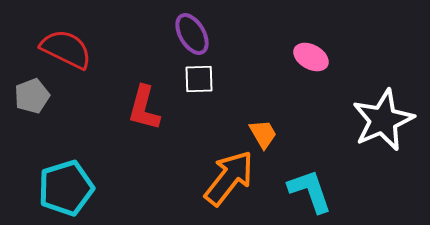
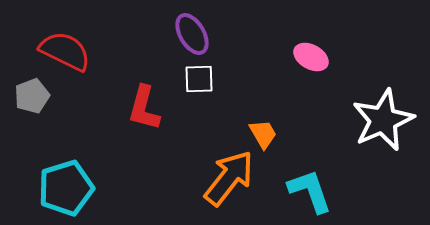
red semicircle: moved 1 px left, 2 px down
